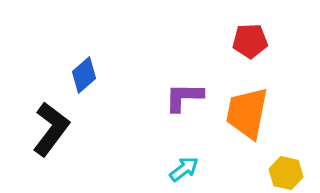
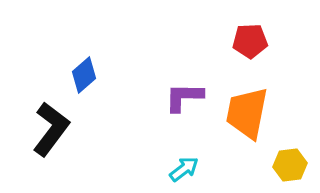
yellow hexagon: moved 4 px right, 8 px up; rotated 20 degrees counterclockwise
